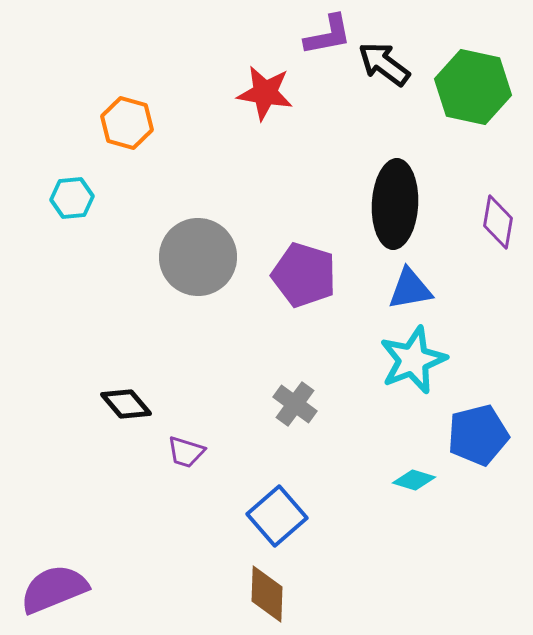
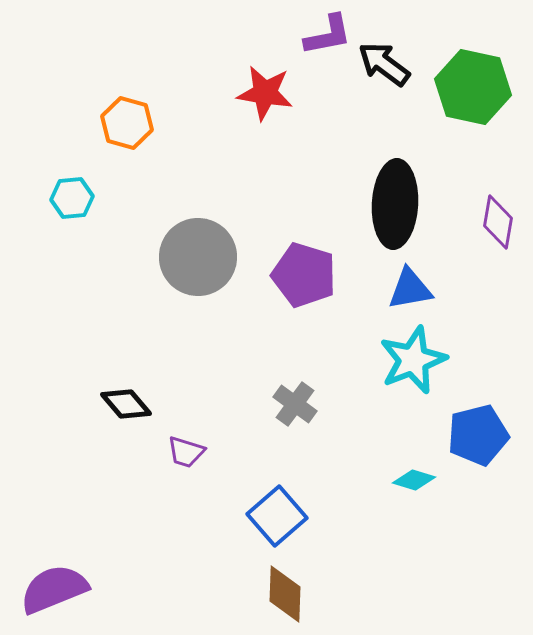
brown diamond: moved 18 px right
